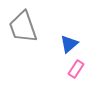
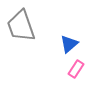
gray trapezoid: moved 2 px left, 1 px up
